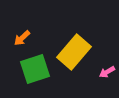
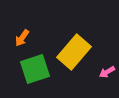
orange arrow: rotated 12 degrees counterclockwise
